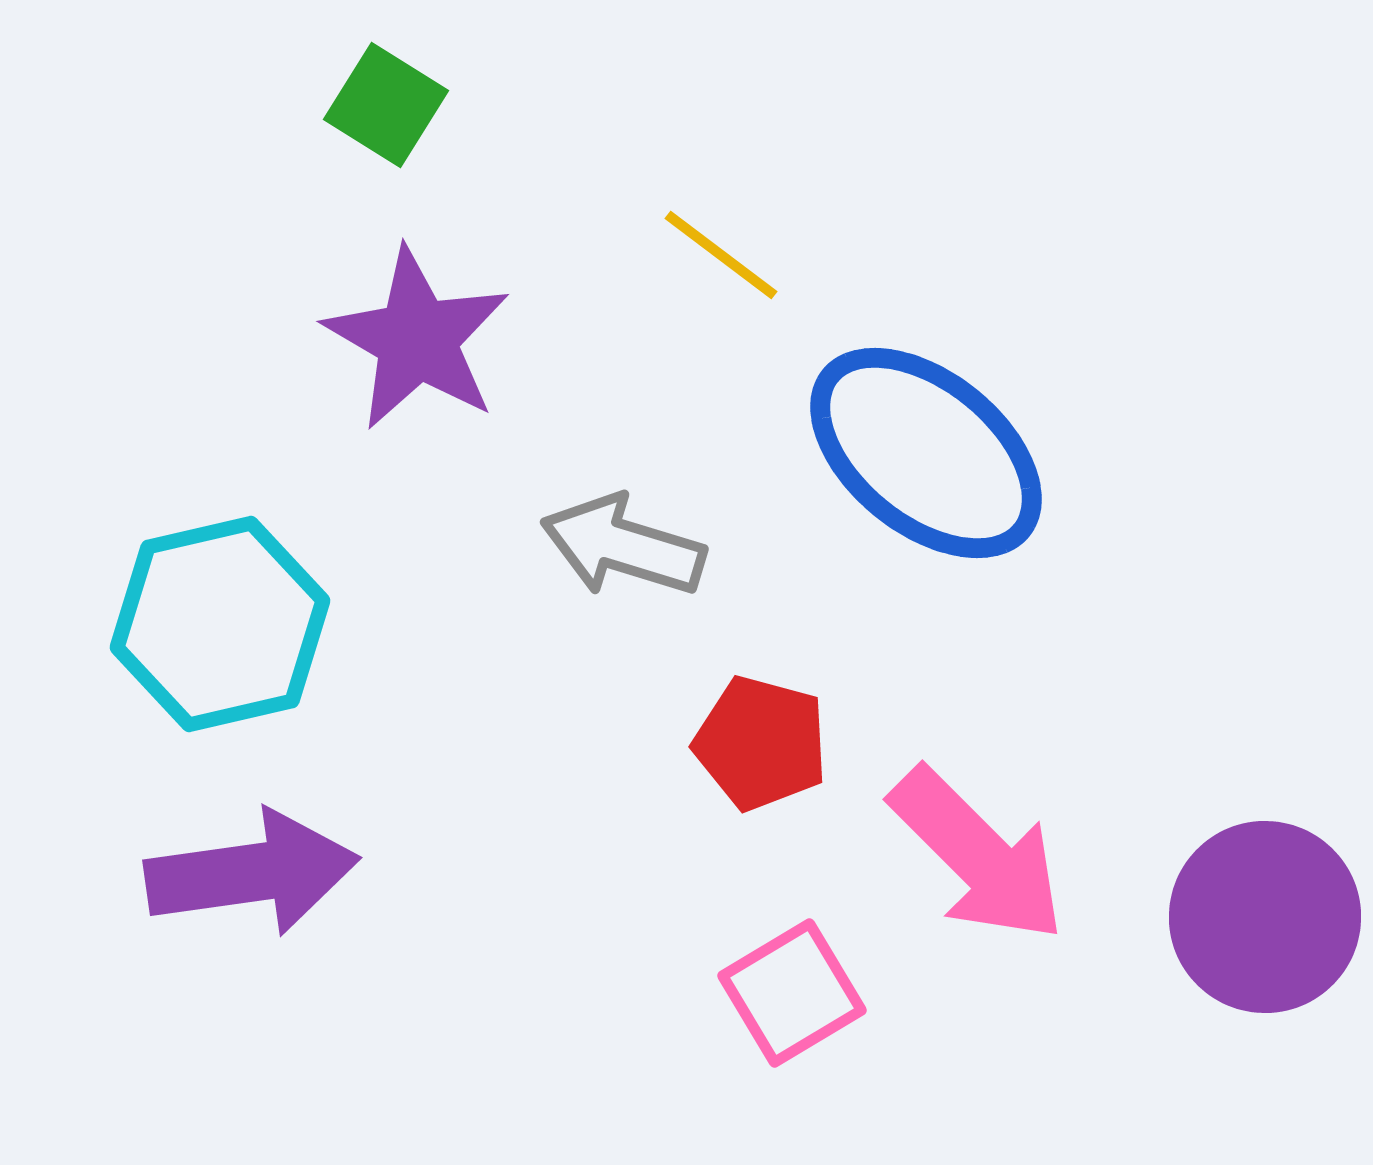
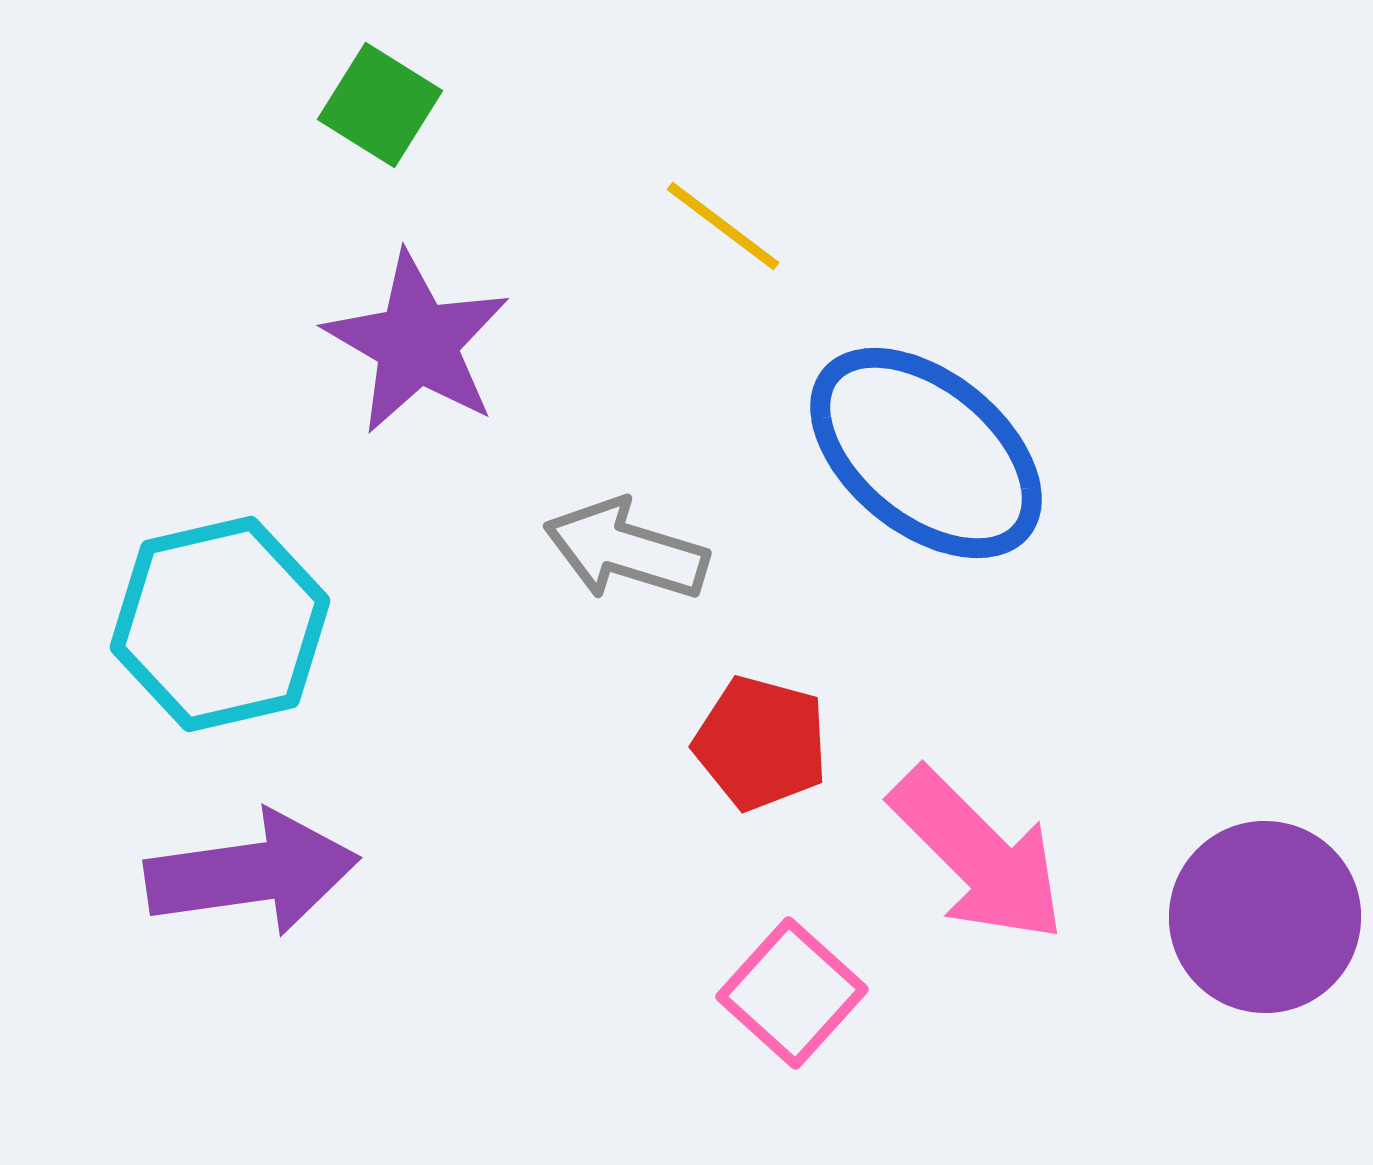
green square: moved 6 px left
yellow line: moved 2 px right, 29 px up
purple star: moved 4 px down
gray arrow: moved 3 px right, 4 px down
pink square: rotated 17 degrees counterclockwise
